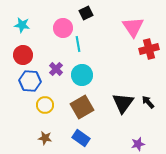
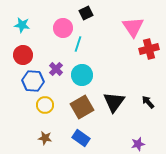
cyan line: rotated 28 degrees clockwise
blue hexagon: moved 3 px right
black triangle: moved 9 px left, 1 px up
